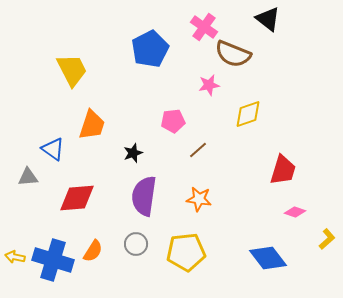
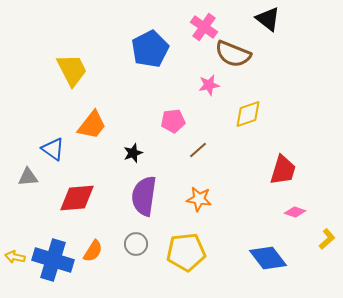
orange trapezoid: rotated 20 degrees clockwise
